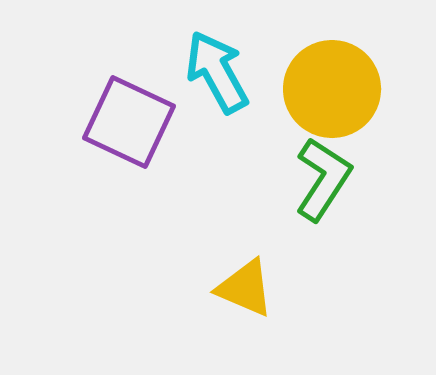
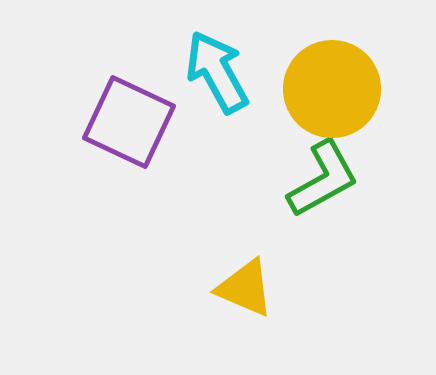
green L-shape: rotated 28 degrees clockwise
